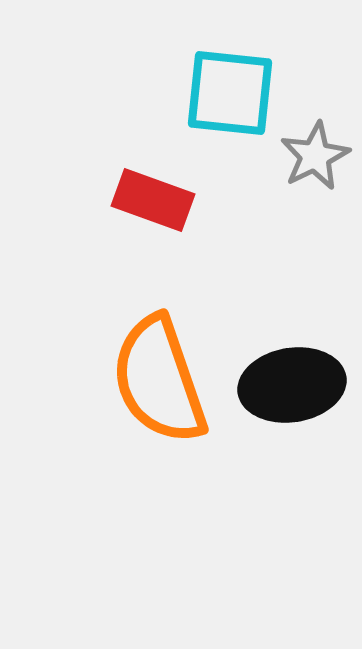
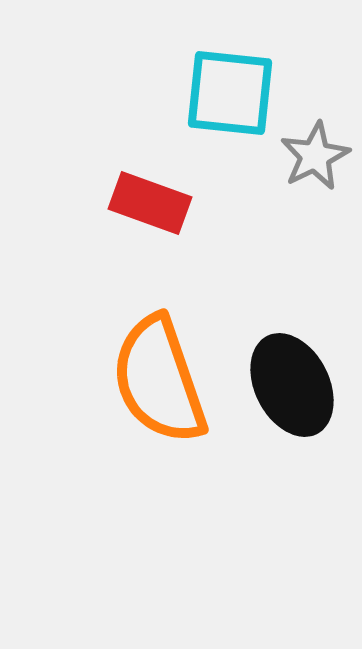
red rectangle: moved 3 px left, 3 px down
black ellipse: rotated 72 degrees clockwise
